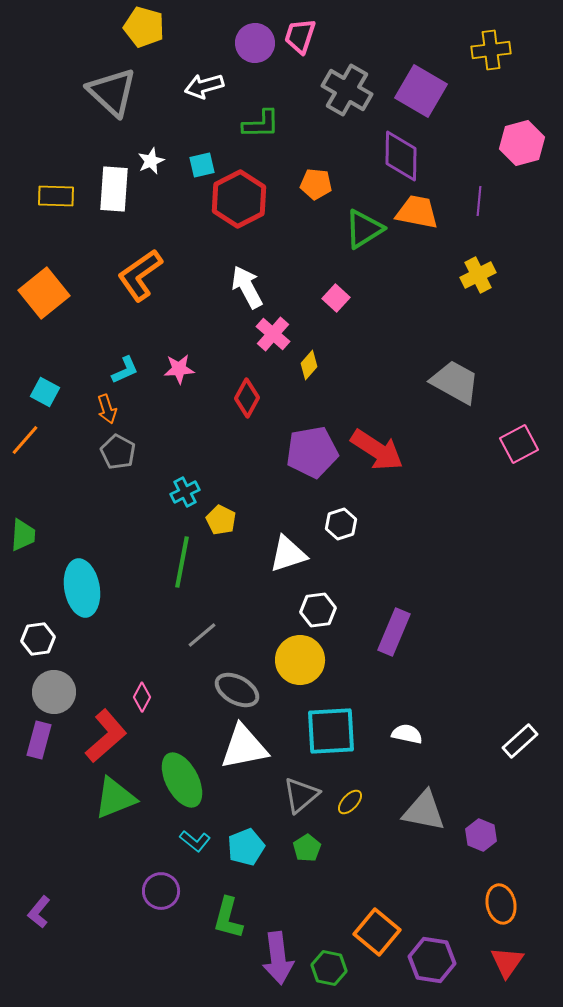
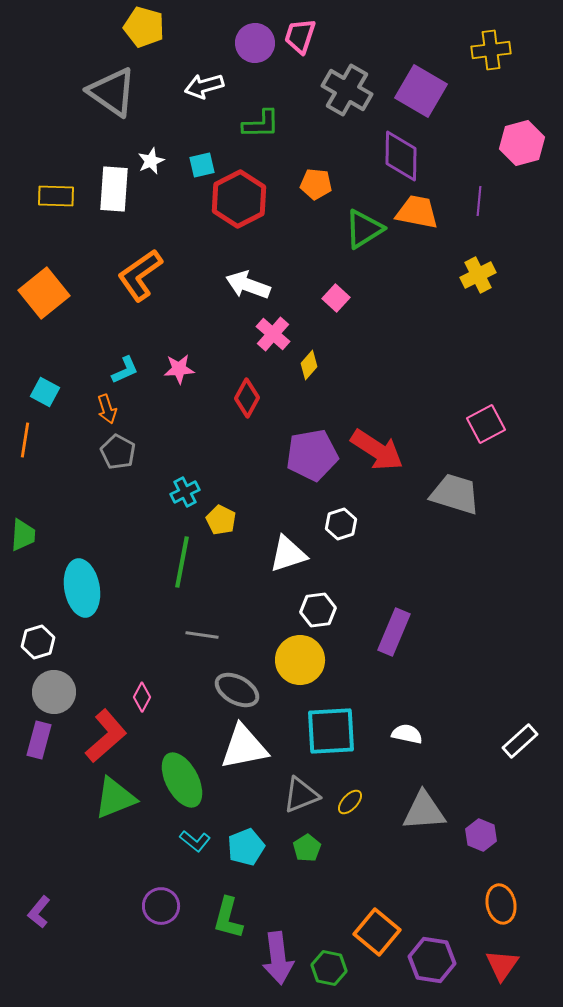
gray triangle at (112, 92): rotated 8 degrees counterclockwise
white arrow at (247, 287): moved 1 px right, 2 px up; rotated 42 degrees counterclockwise
gray trapezoid at (455, 382): moved 112 px down; rotated 12 degrees counterclockwise
orange line at (25, 440): rotated 32 degrees counterclockwise
pink square at (519, 444): moved 33 px left, 20 px up
purple pentagon at (312, 452): moved 3 px down
gray line at (202, 635): rotated 48 degrees clockwise
white hexagon at (38, 639): moved 3 px down; rotated 8 degrees counterclockwise
gray triangle at (301, 795): rotated 18 degrees clockwise
gray triangle at (424, 811): rotated 15 degrees counterclockwise
purple circle at (161, 891): moved 15 px down
red triangle at (507, 962): moved 5 px left, 3 px down
